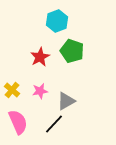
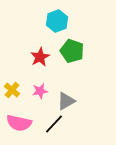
pink semicircle: moved 1 px right, 1 px down; rotated 125 degrees clockwise
